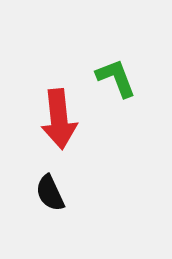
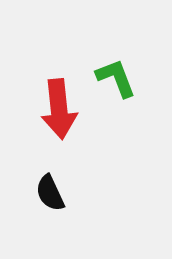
red arrow: moved 10 px up
